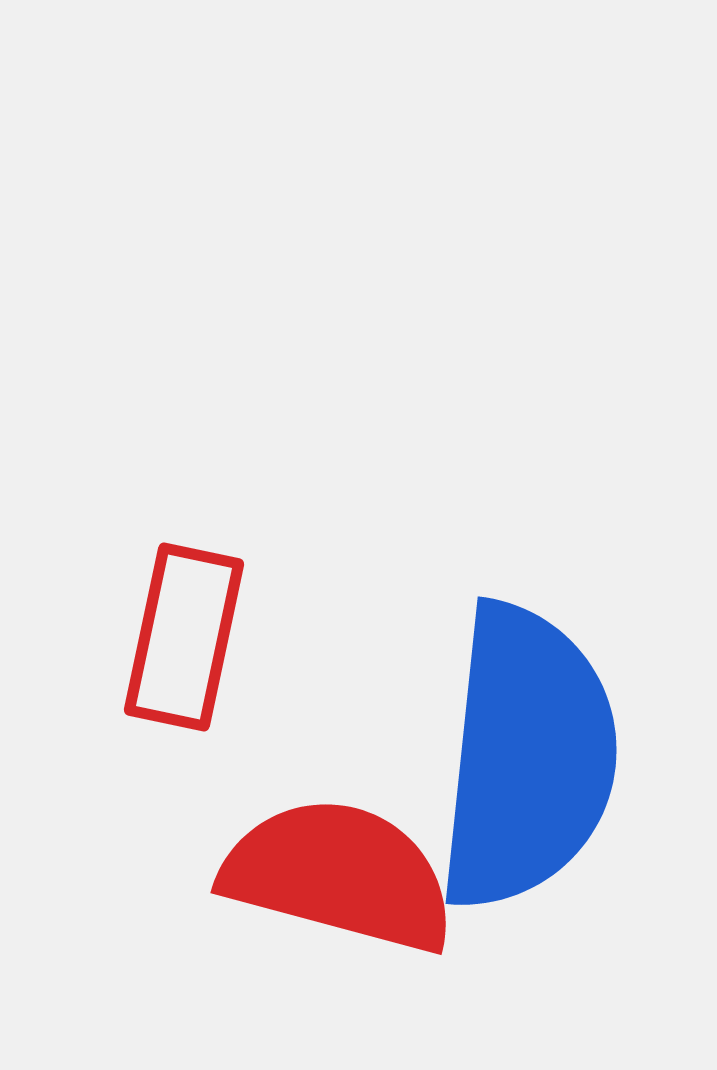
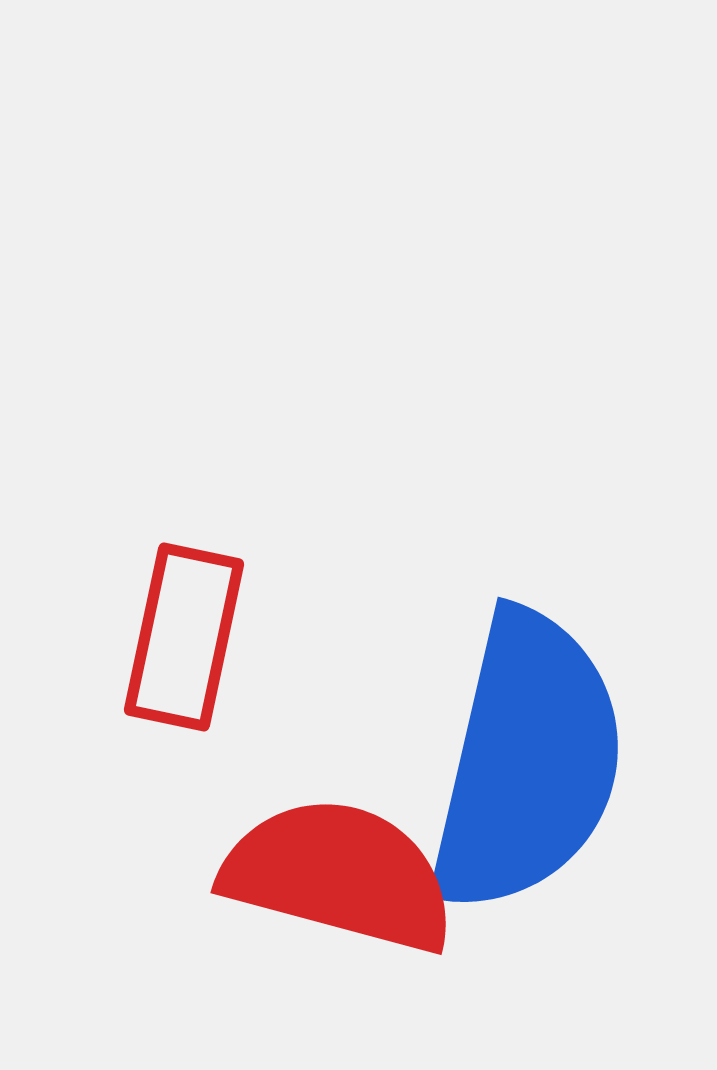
blue semicircle: moved 5 px down; rotated 7 degrees clockwise
